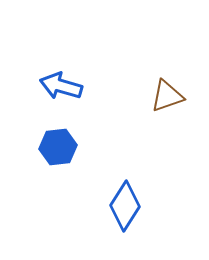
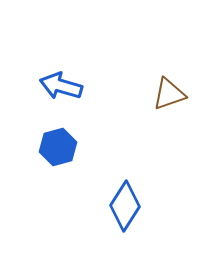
brown triangle: moved 2 px right, 2 px up
blue hexagon: rotated 9 degrees counterclockwise
